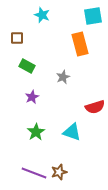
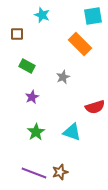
brown square: moved 4 px up
orange rectangle: rotated 30 degrees counterclockwise
brown star: moved 1 px right
